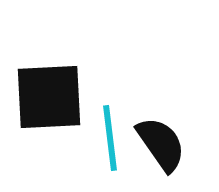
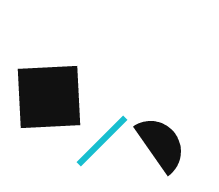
cyan line: moved 8 px left, 3 px down; rotated 52 degrees clockwise
